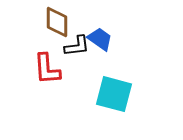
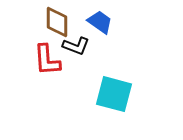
blue trapezoid: moved 17 px up
black L-shape: moved 1 px left; rotated 28 degrees clockwise
red L-shape: moved 9 px up
